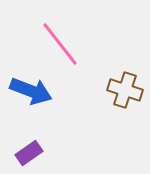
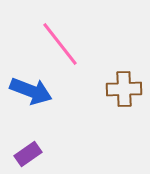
brown cross: moved 1 px left, 1 px up; rotated 20 degrees counterclockwise
purple rectangle: moved 1 px left, 1 px down
